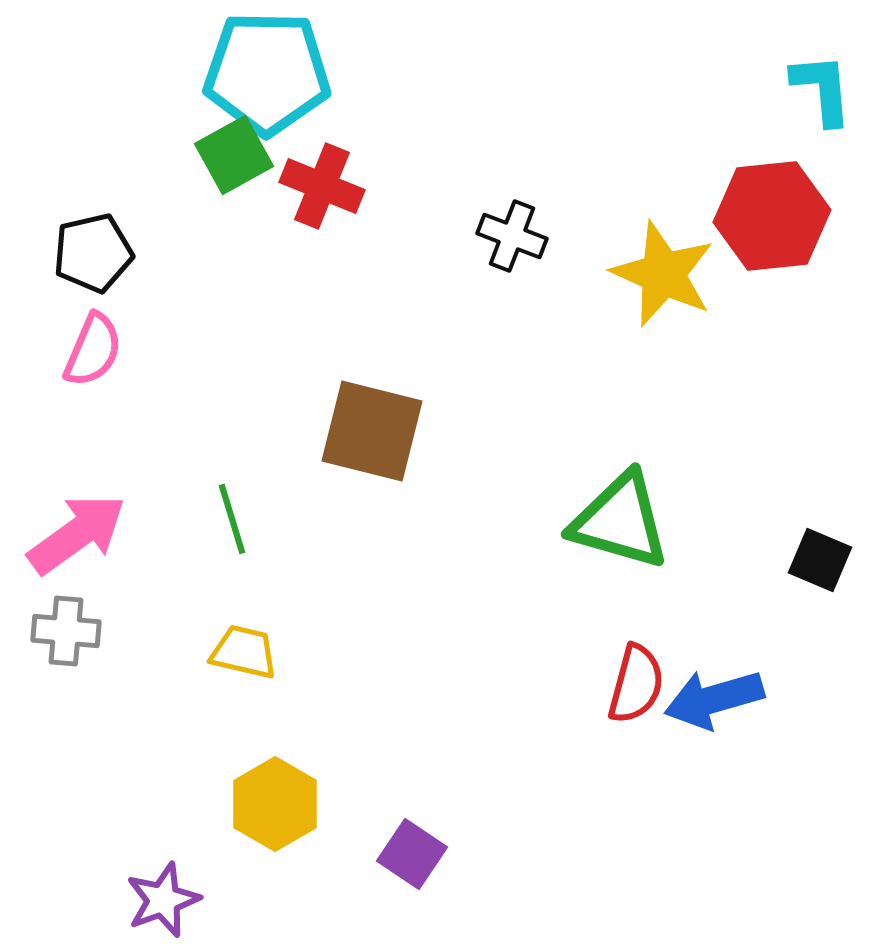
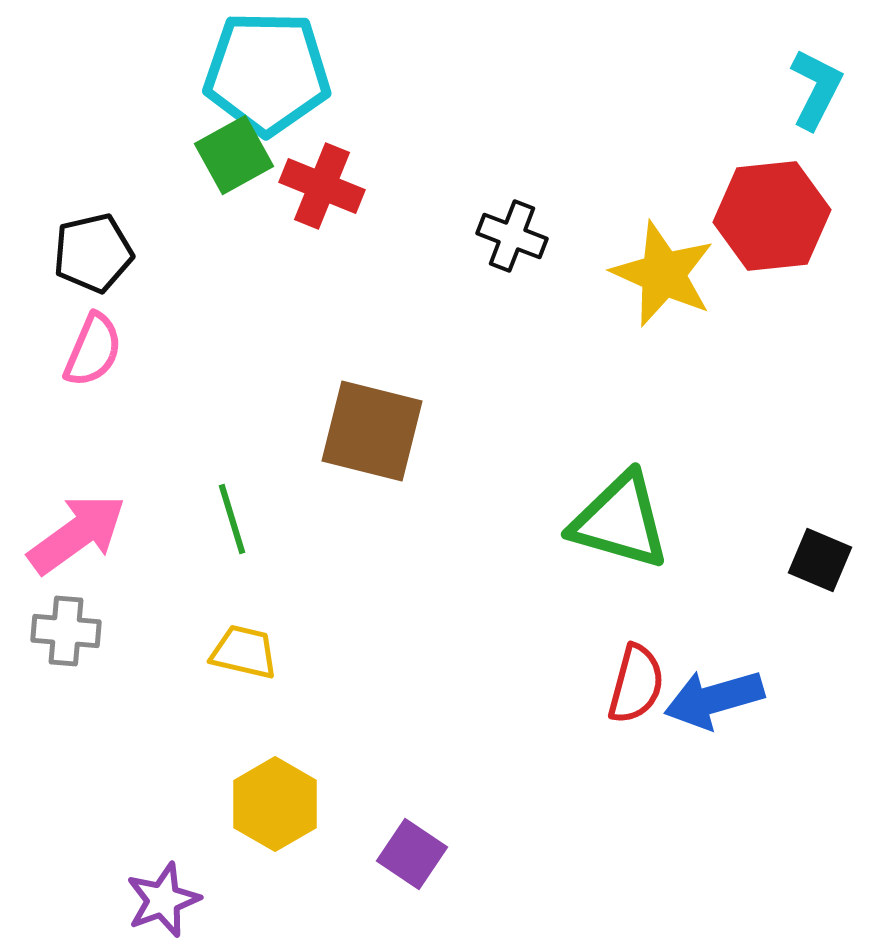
cyan L-shape: moved 6 px left; rotated 32 degrees clockwise
